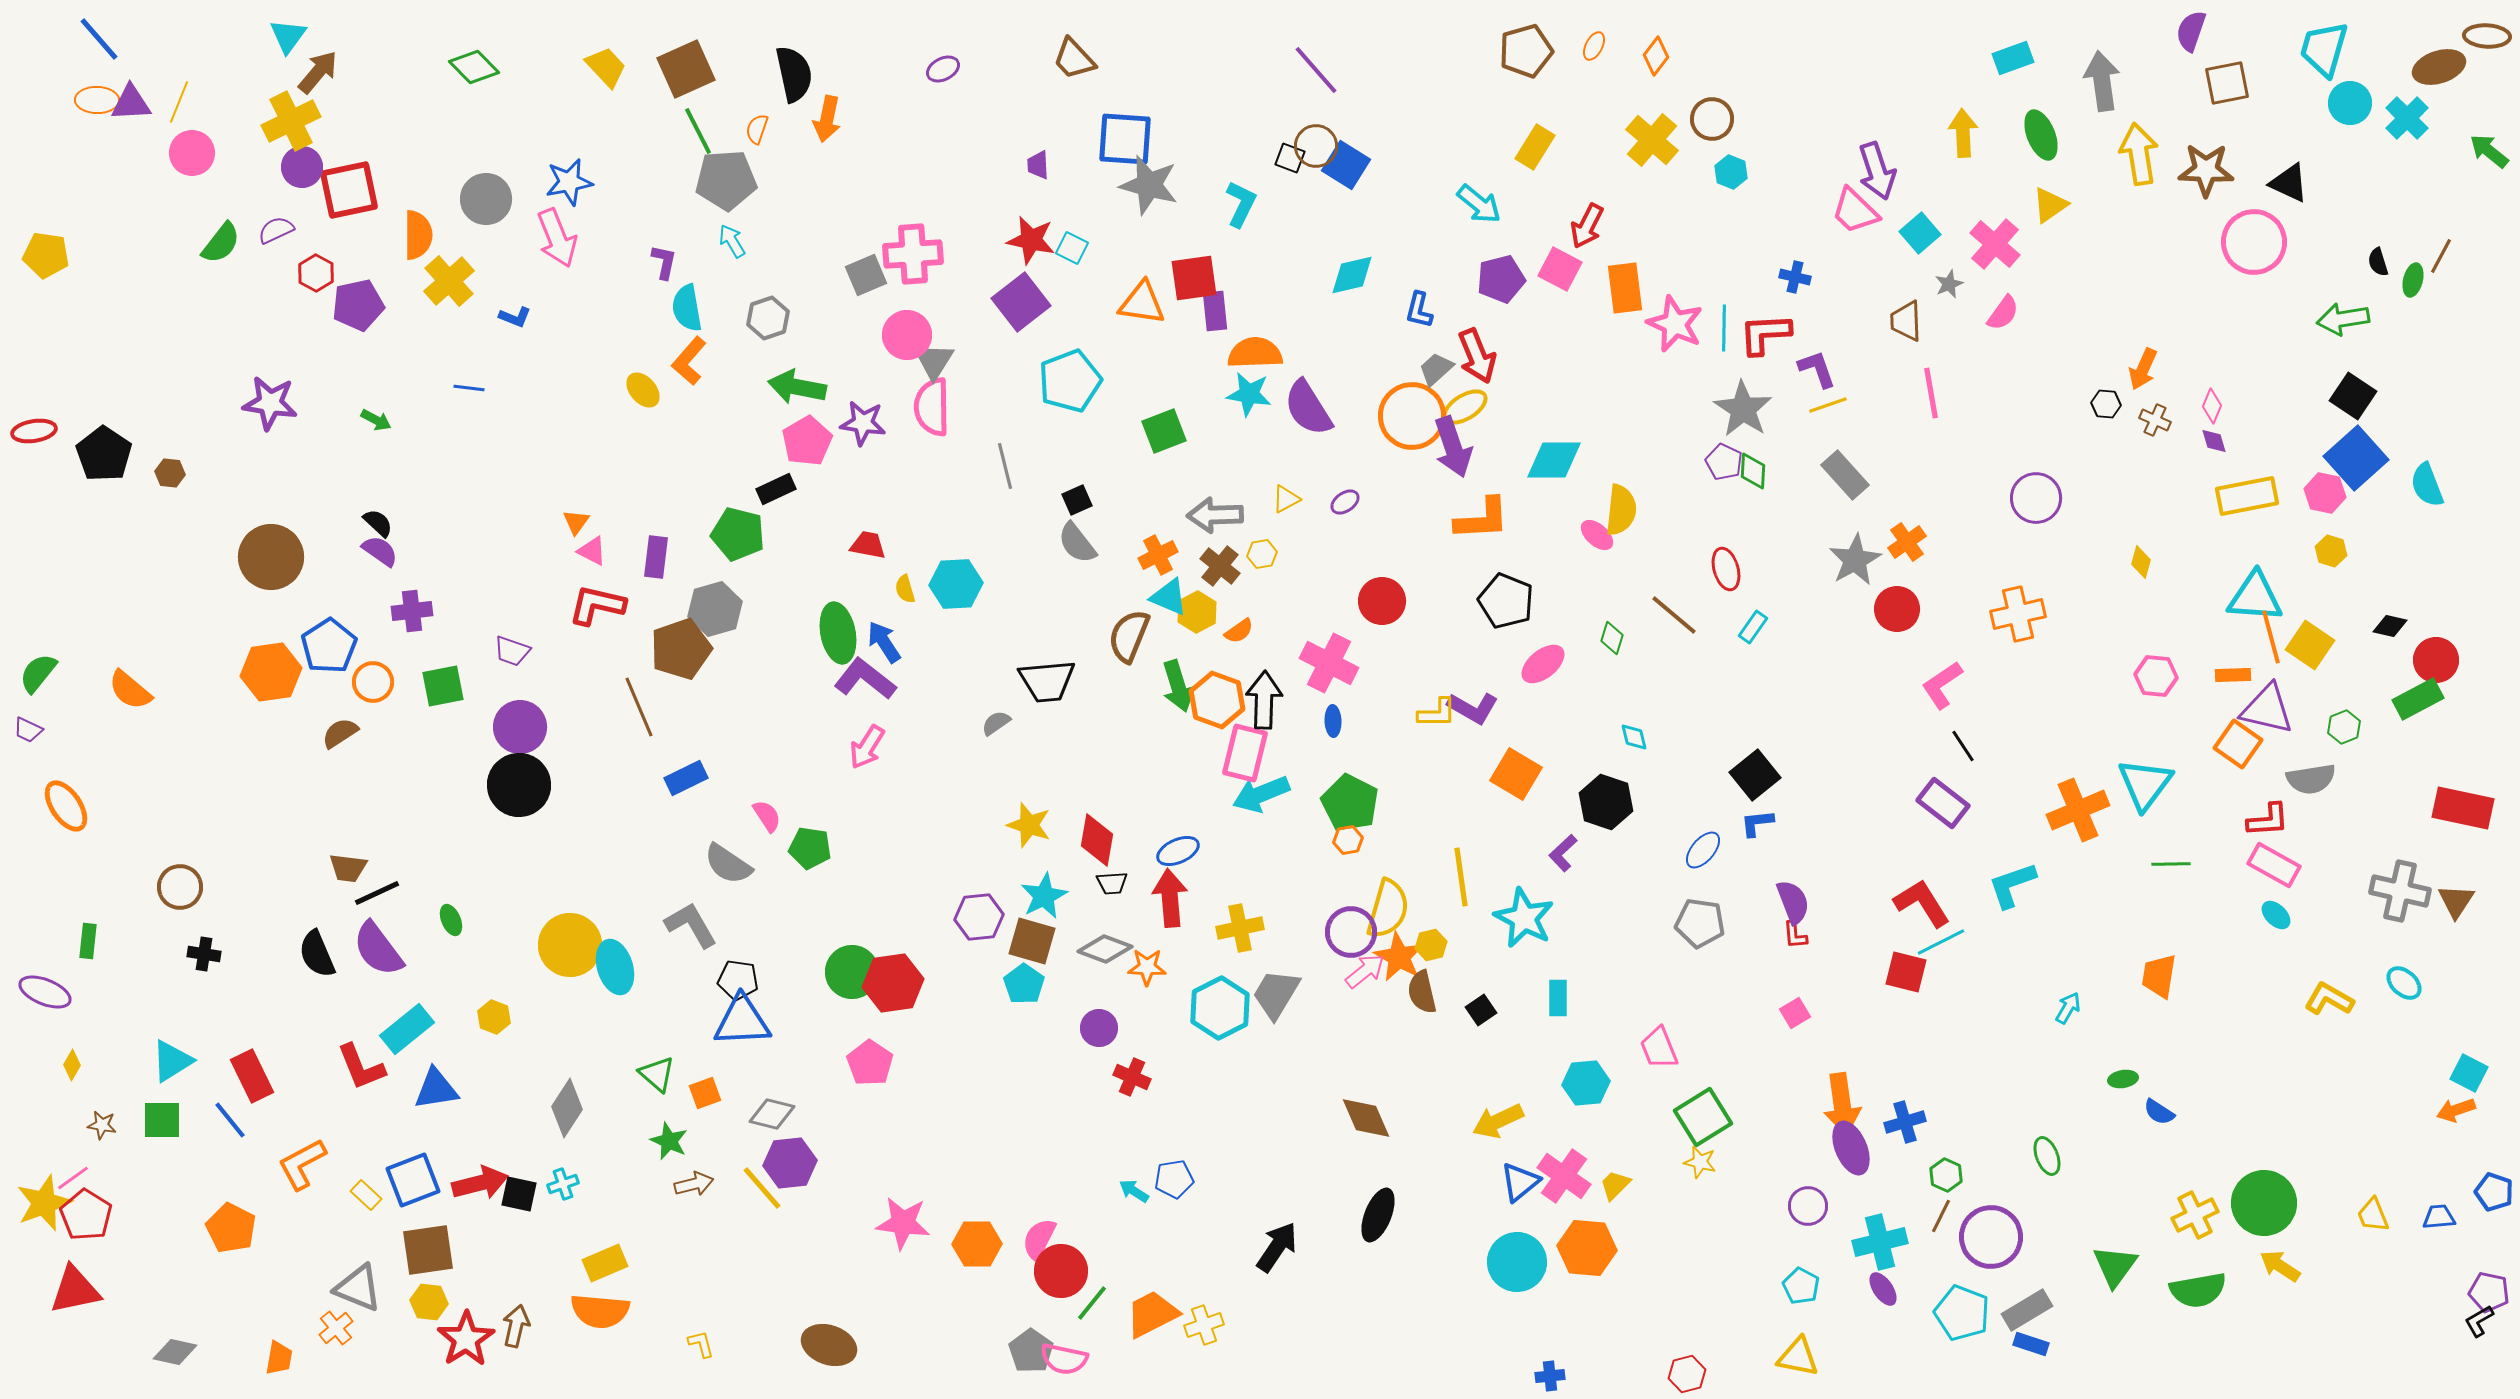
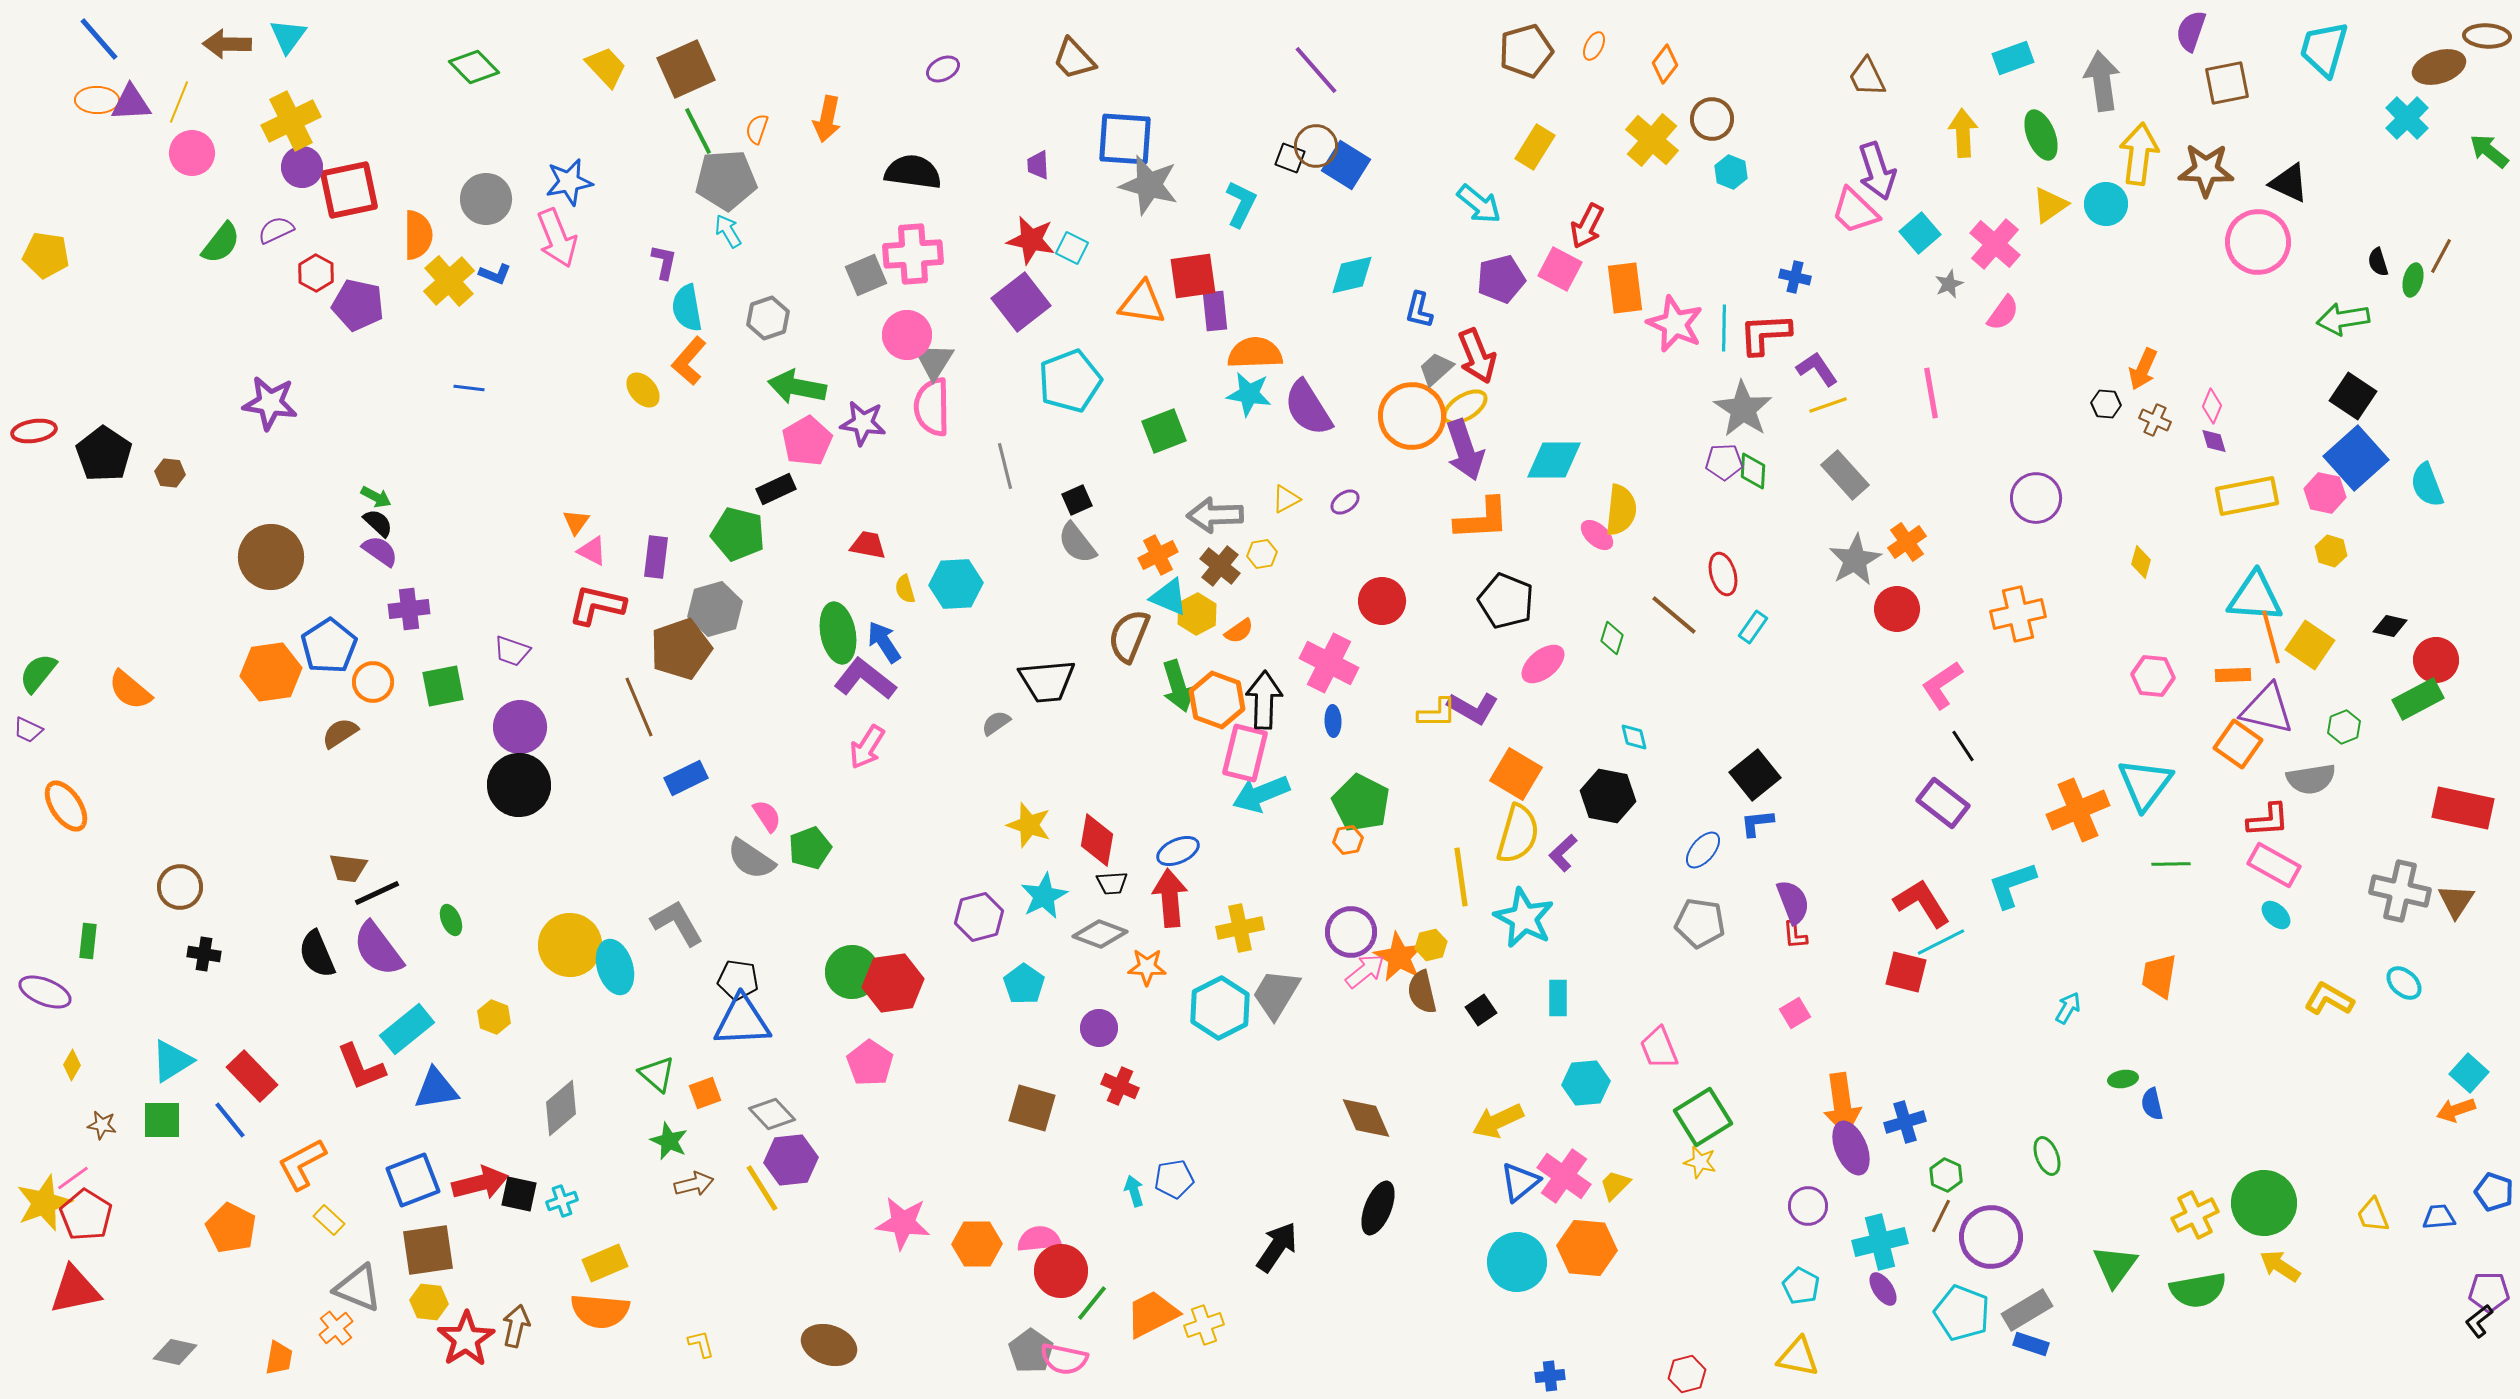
orange diamond at (1656, 56): moved 9 px right, 8 px down
brown arrow at (318, 72): moved 91 px left, 28 px up; rotated 129 degrees counterclockwise
black semicircle at (794, 74): moved 119 px right, 98 px down; rotated 70 degrees counterclockwise
cyan circle at (2350, 103): moved 244 px left, 101 px down
yellow arrow at (2139, 154): rotated 16 degrees clockwise
cyan arrow at (732, 241): moved 4 px left, 10 px up
pink circle at (2254, 242): moved 4 px right
red square at (1194, 278): moved 1 px left, 2 px up
purple pentagon at (358, 305): rotated 24 degrees clockwise
blue L-shape at (515, 317): moved 20 px left, 43 px up
brown trapezoid at (1906, 321): moved 39 px left, 244 px up; rotated 24 degrees counterclockwise
purple L-shape at (1817, 369): rotated 15 degrees counterclockwise
green arrow at (376, 420): moved 77 px down
purple arrow at (1453, 447): moved 12 px right, 3 px down
purple pentagon at (1724, 462): rotated 27 degrees counterclockwise
red ellipse at (1726, 569): moved 3 px left, 5 px down
purple cross at (412, 611): moved 3 px left, 2 px up
yellow hexagon at (1197, 612): moved 2 px down
pink hexagon at (2156, 676): moved 3 px left
black hexagon at (1606, 802): moved 2 px right, 6 px up; rotated 8 degrees counterclockwise
green pentagon at (1350, 803): moved 11 px right
green pentagon at (810, 848): rotated 30 degrees counterclockwise
gray semicircle at (728, 864): moved 23 px right, 5 px up
yellow semicircle at (1388, 909): moved 130 px right, 75 px up
purple hexagon at (979, 917): rotated 9 degrees counterclockwise
gray L-shape at (691, 925): moved 14 px left, 2 px up
brown square at (1032, 941): moved 167 px down
gray diamond at (1105, 949): moved 5 px left, 15 px up
cyan square at (2469, 1073): rotated 15 degrees clockwise
red rectangle at (252, 1076): rotated 18 degrees counterclockwise
red cross at (1132, 1077): moved 12 px left, 9 px down
gray diamond at (567, 1108): moved 6 px left; rotated 16 degrees clockwise
blue semicircle at (2159, 1112): moved 7 px left, 8 px up; rotated 44 degrees clockwise
gray diamond at (772, 1114): rotated 33 degrees clockwise
purple hexagon at (790, 1163): moved 1 px right, 3 px up
cyan cross at (563, 1184): moved 1 px left, 17 px down
yellow line at (762, 1188): rotated 9 degrees clockwise
cyan arrow at (1134, 1191): rotated 40 degrees clockwise
yellow rectangle at (366, 1195): moved 37 px left, 25 px down
black ellipse at (1378, 1215): moved 7 px up
pink semicircle at (1039, 1239): rotated 57 degrees clockwise
purple pentagon at (2489, 1292): rotated 12 degrees counterclockwise
black L-shape at (2479, 1321): rotated 8 degrees counterclockwise
